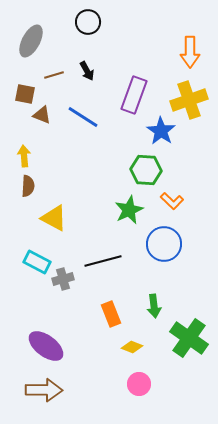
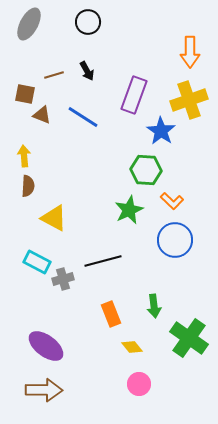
gray ellipse: moved 2 px left, 17 px up
blue circle: moved 11 px right, 4 px up
yellow diamond: rotated 30 degrees clockwise
